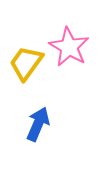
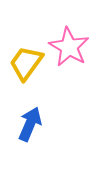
blue arrow: moved 8 px left
